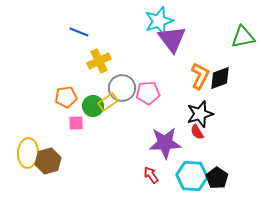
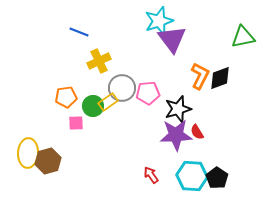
black star: moved 22 px left, 5 px up
purple star: moved 11 px right, 8 px up
